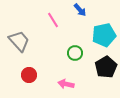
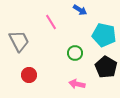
blue arrow: rotated 16 degrees counterclockwise
pink line: moved 2 px left, 2 px down
cyan pentagon: rotated 25 degrees clockwise
gray trapezoid: rotated 15 degrees clockwise
black pentagon: rotated 10 degrees counterclockwise
pink arrow: moved 11 px right
